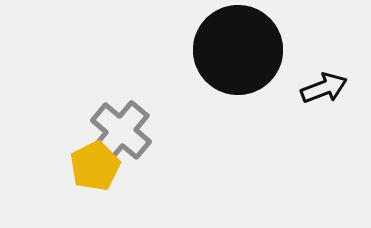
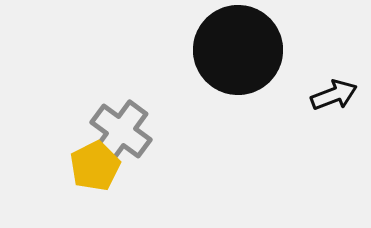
black arrow: moved 10 px right, 7 px down
gray cross: rotated 4 degrees counterclockwise
